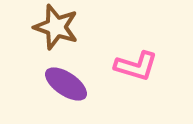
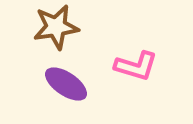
brown star: rotated 27 degrees counterclockwise
